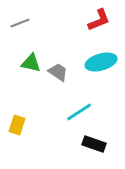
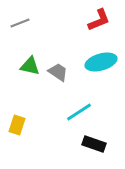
green triangle: moved 1 px left, 3 px down
